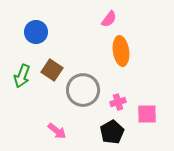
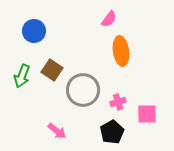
blue circle: moved 2 px left, 1 px up
